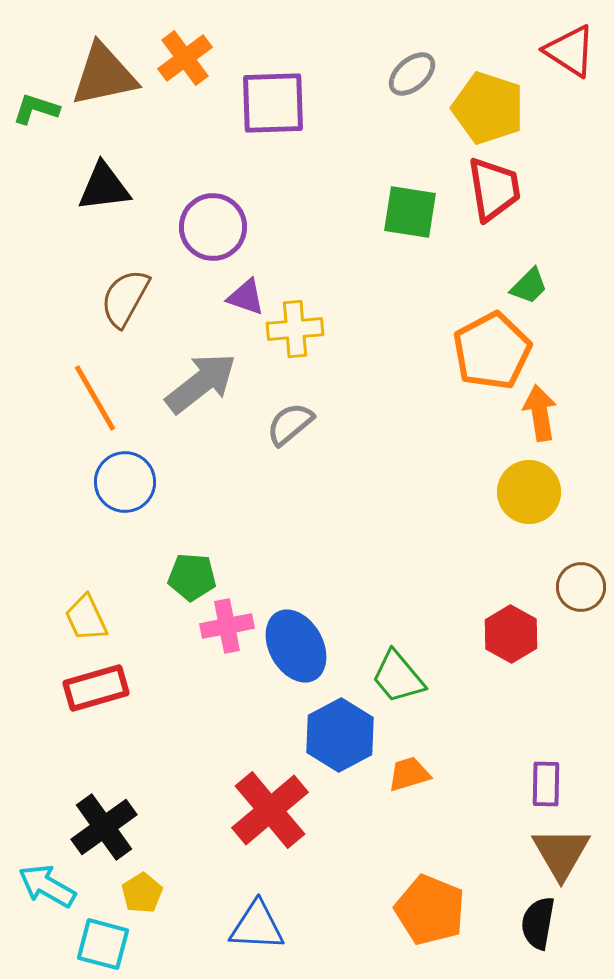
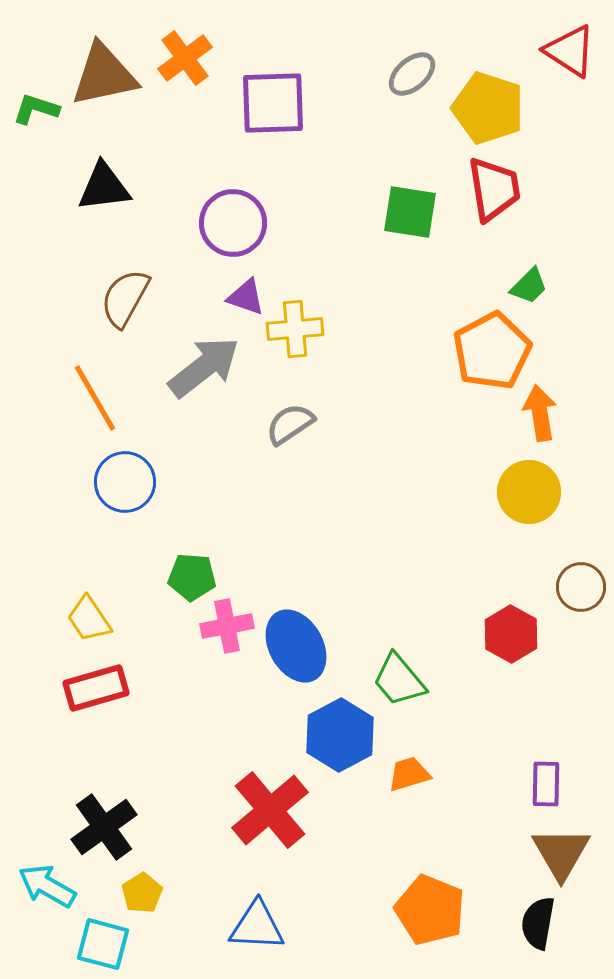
purple circle at (213, 227): moved 20 px right, 4 px up
gray arrow at (201, 383): moved 3 px right, 16 px up
gray semicircle at (290, 424): rotated 6 degrees clockwise
yellow trapezoid at (86, 618): moved 3 px right, 1 px down; rotated 9 degrees counterclockwise
green trapezoid at (398, 677): moved 1 px right, 3 px down
